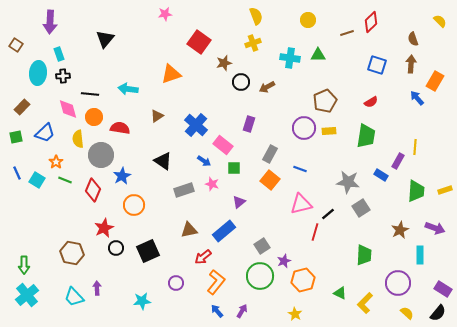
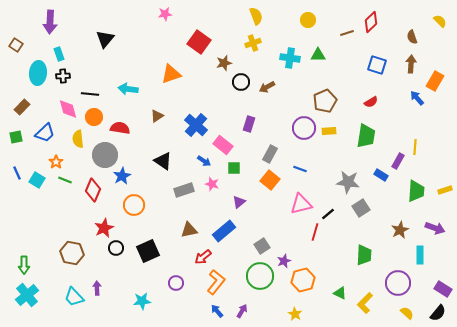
brown semicircle at (413, 39): moved 1 px left, 2 px up
gray circle at (101, 155): moved 4 px right
